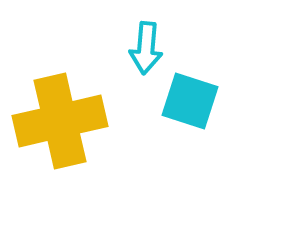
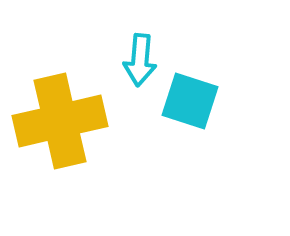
cyan arrow: moved 6 px left, 12 px down
